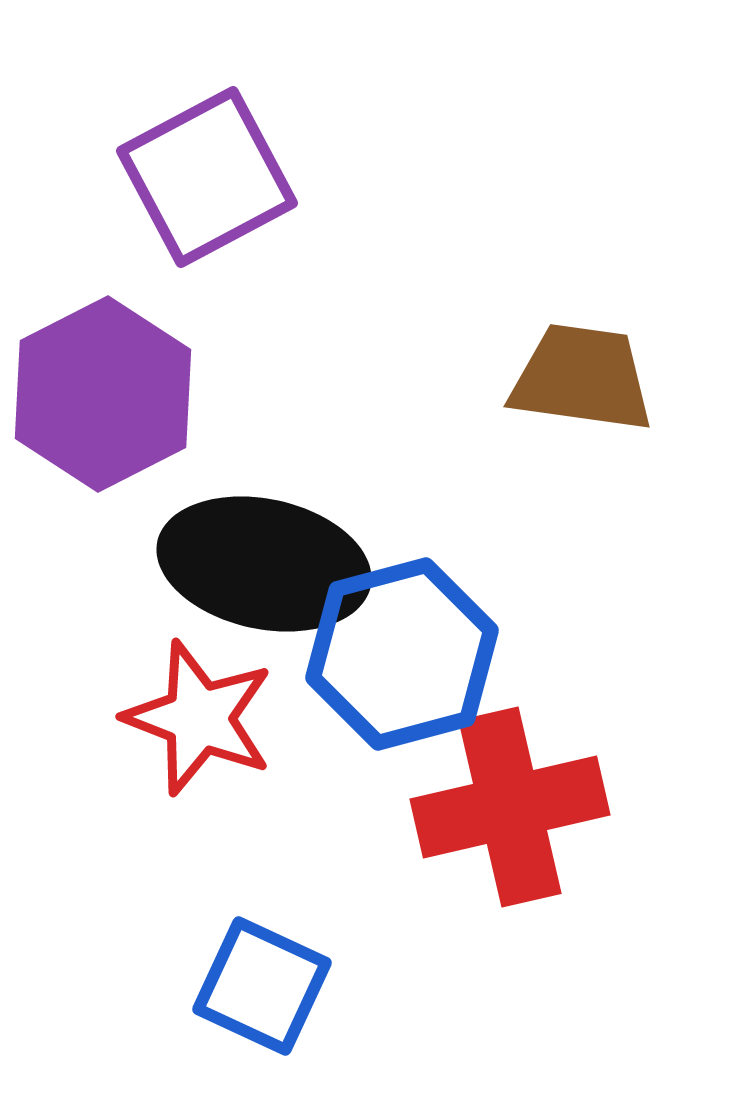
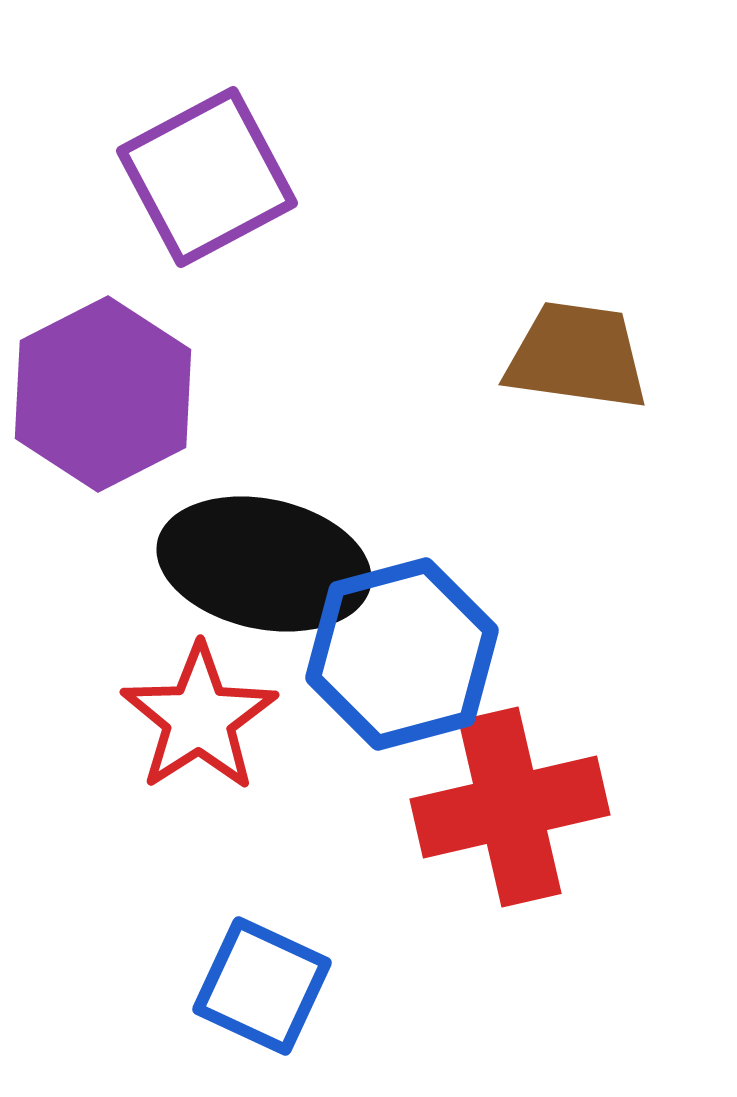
brown trapezoid: moved 5 px left, 22 px up
red star: rotated 18 degrees clockwise
